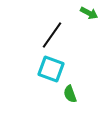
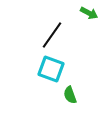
green semicircle: moved 1 px down
